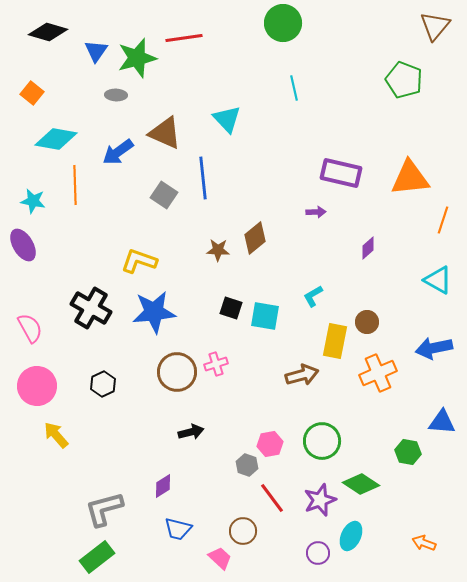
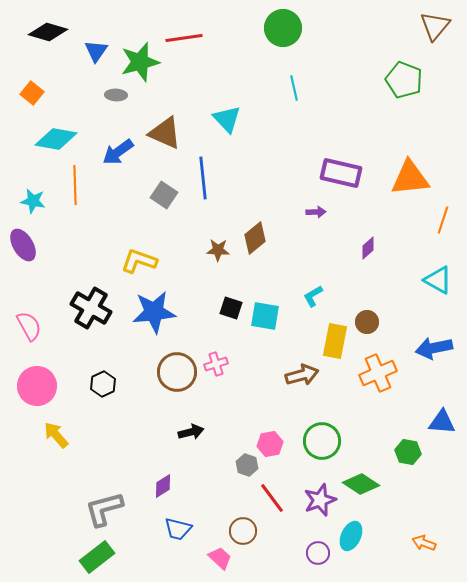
green circle at (283, 23): moved 5 px down
green star at (137, 58): moved 3 px right, 4 px down
pink semicircle at (30, 328): moved 1 px left, 2 px up
